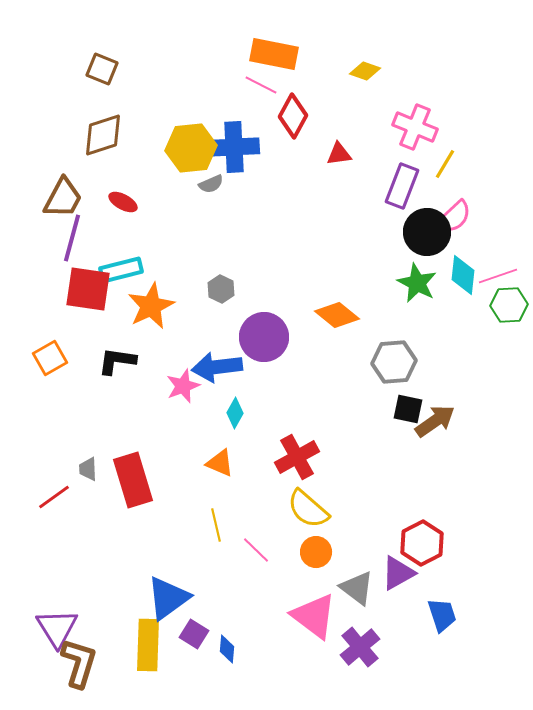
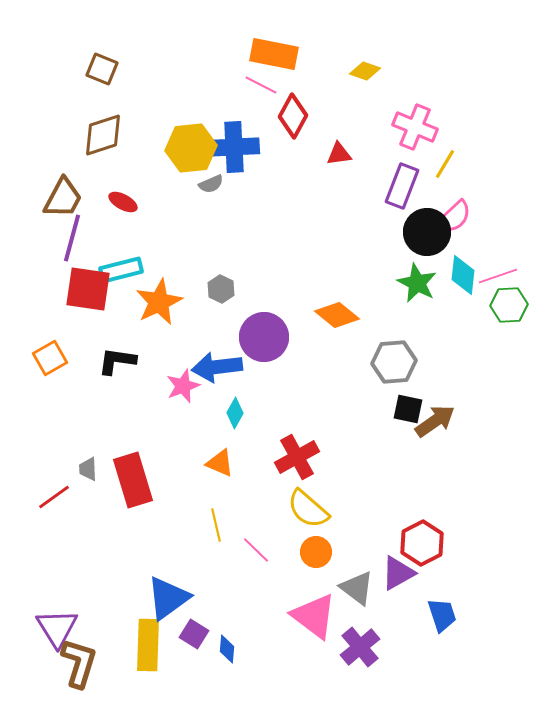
orange star at (151, 306): moved 8 px right, 4 px up
